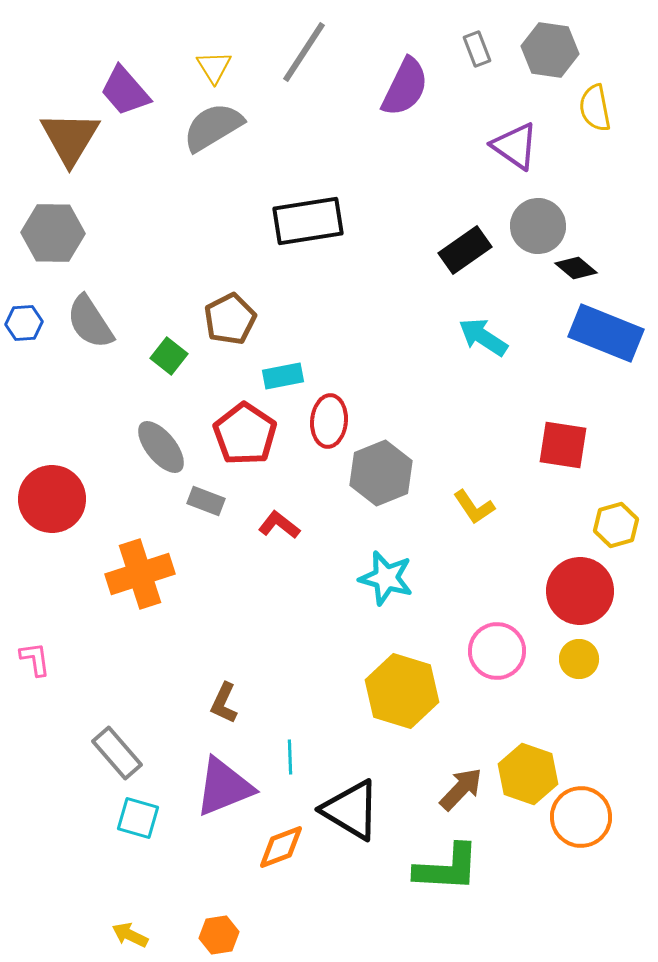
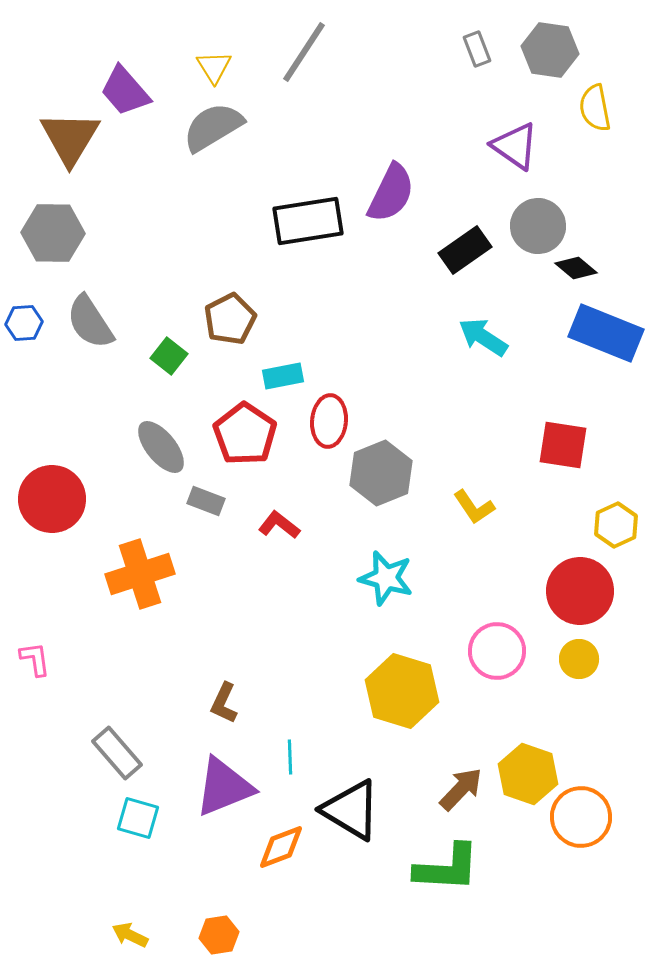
purple semicircle at (405, 87): moved 14 px left, 106 px down
yellow hexagon at (616, 525): rotated 9 degrees counterclockwise
